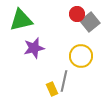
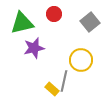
red circle: moved 23 px left
green triangle: moved 1 px right, 3 px down
yellow circle: moved 4 px down
yellow rectangle: rotated 24 degrees counterclockwise
